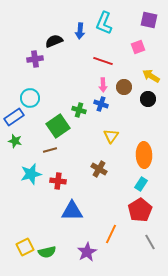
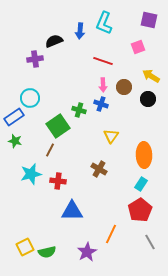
brown line: rotated 48 degrees counterclockwise
